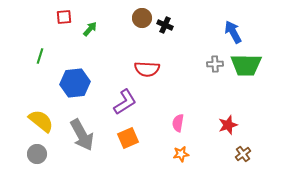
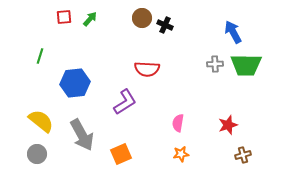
green arrow: moved 10 px up
orange square: moved 7 px left, 16 px down
brown cross: moved 1 px down; rotated 21 degrees clockwise
